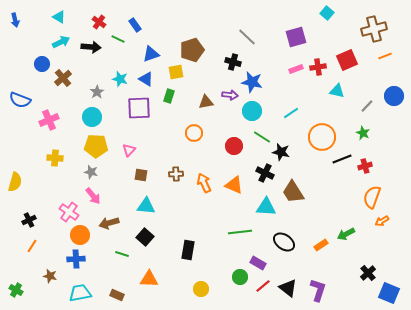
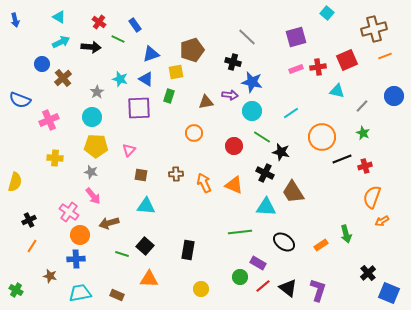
gray line at (367, 106): moved 5 px left
green arrow at (346, 234): rotated 78 degrees counterclockwise
black square at (145, 237): moved 9 px down
